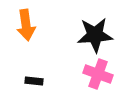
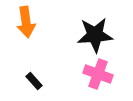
orange arrow: moved 3 px up
black rectangle: rotated 42 degrees clockwise
